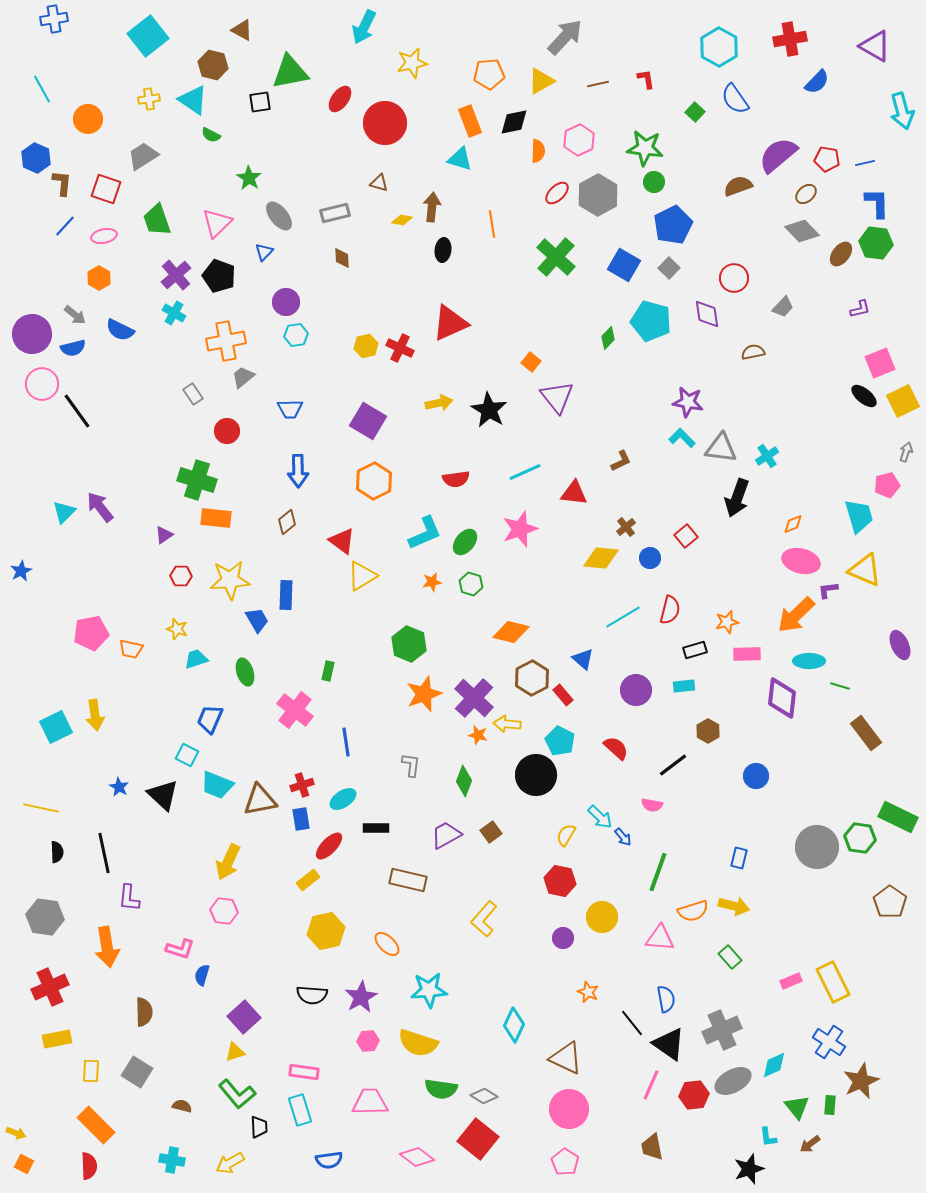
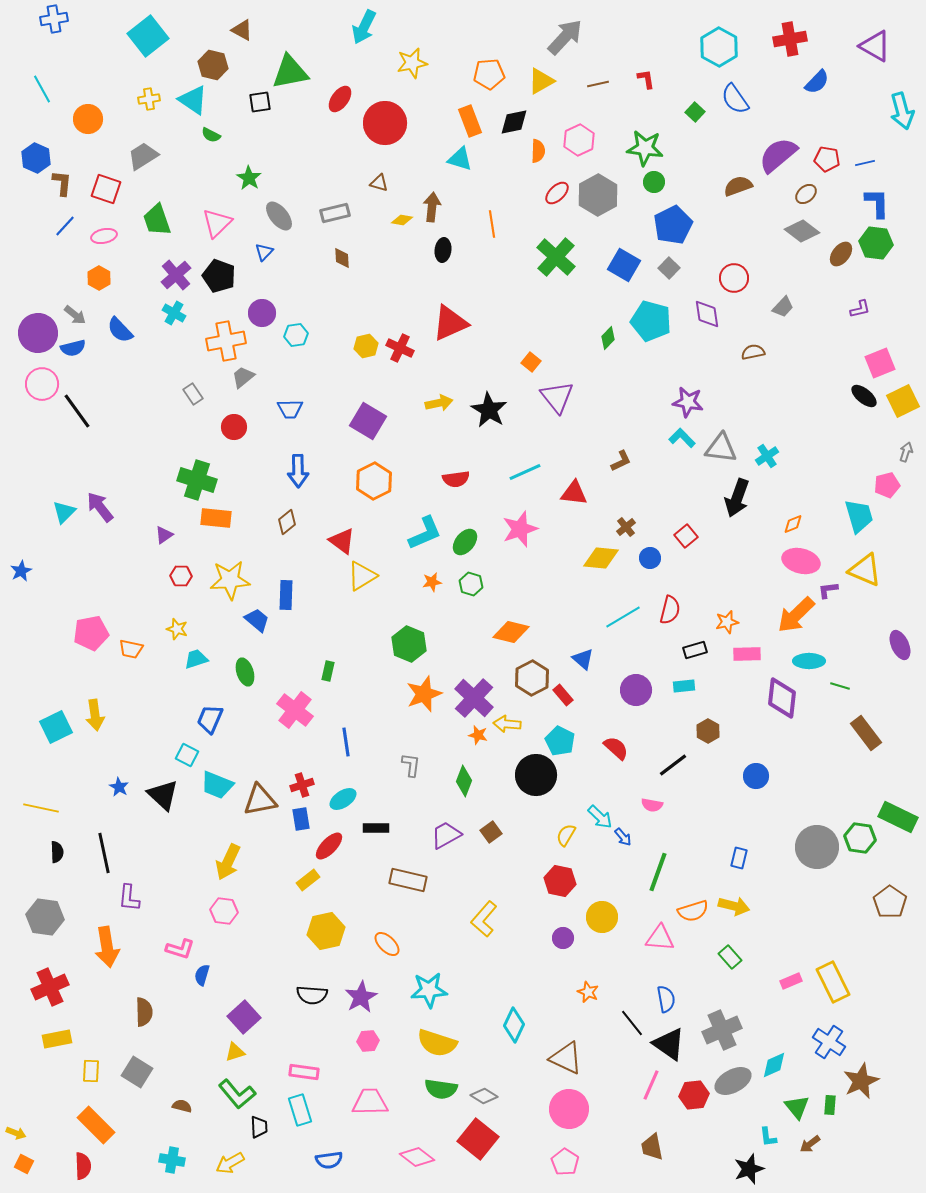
gray diamond at (802, 231): rotated 8 degrees counterclockwise
purple circle at (286, 302): moved 24 px left, 11 px down
blue semicircle at (120, 330): rotated 20 degrees clockwise
purple circle at (32, 334): moved 6 px right, 1 px up
red circle at (227, 431): moved 7 px right, 4 px up
blue trapezoid at (257, 620): rotated 20 degrees counterclockwise
yellow semicircle at (418, 1043): moved 19 px right
red semicircle at (89, 1166): moved 6 px left
